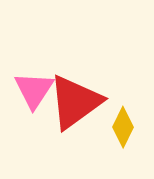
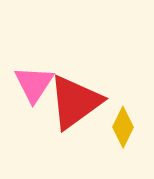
pink triangle: moved 6 px up
